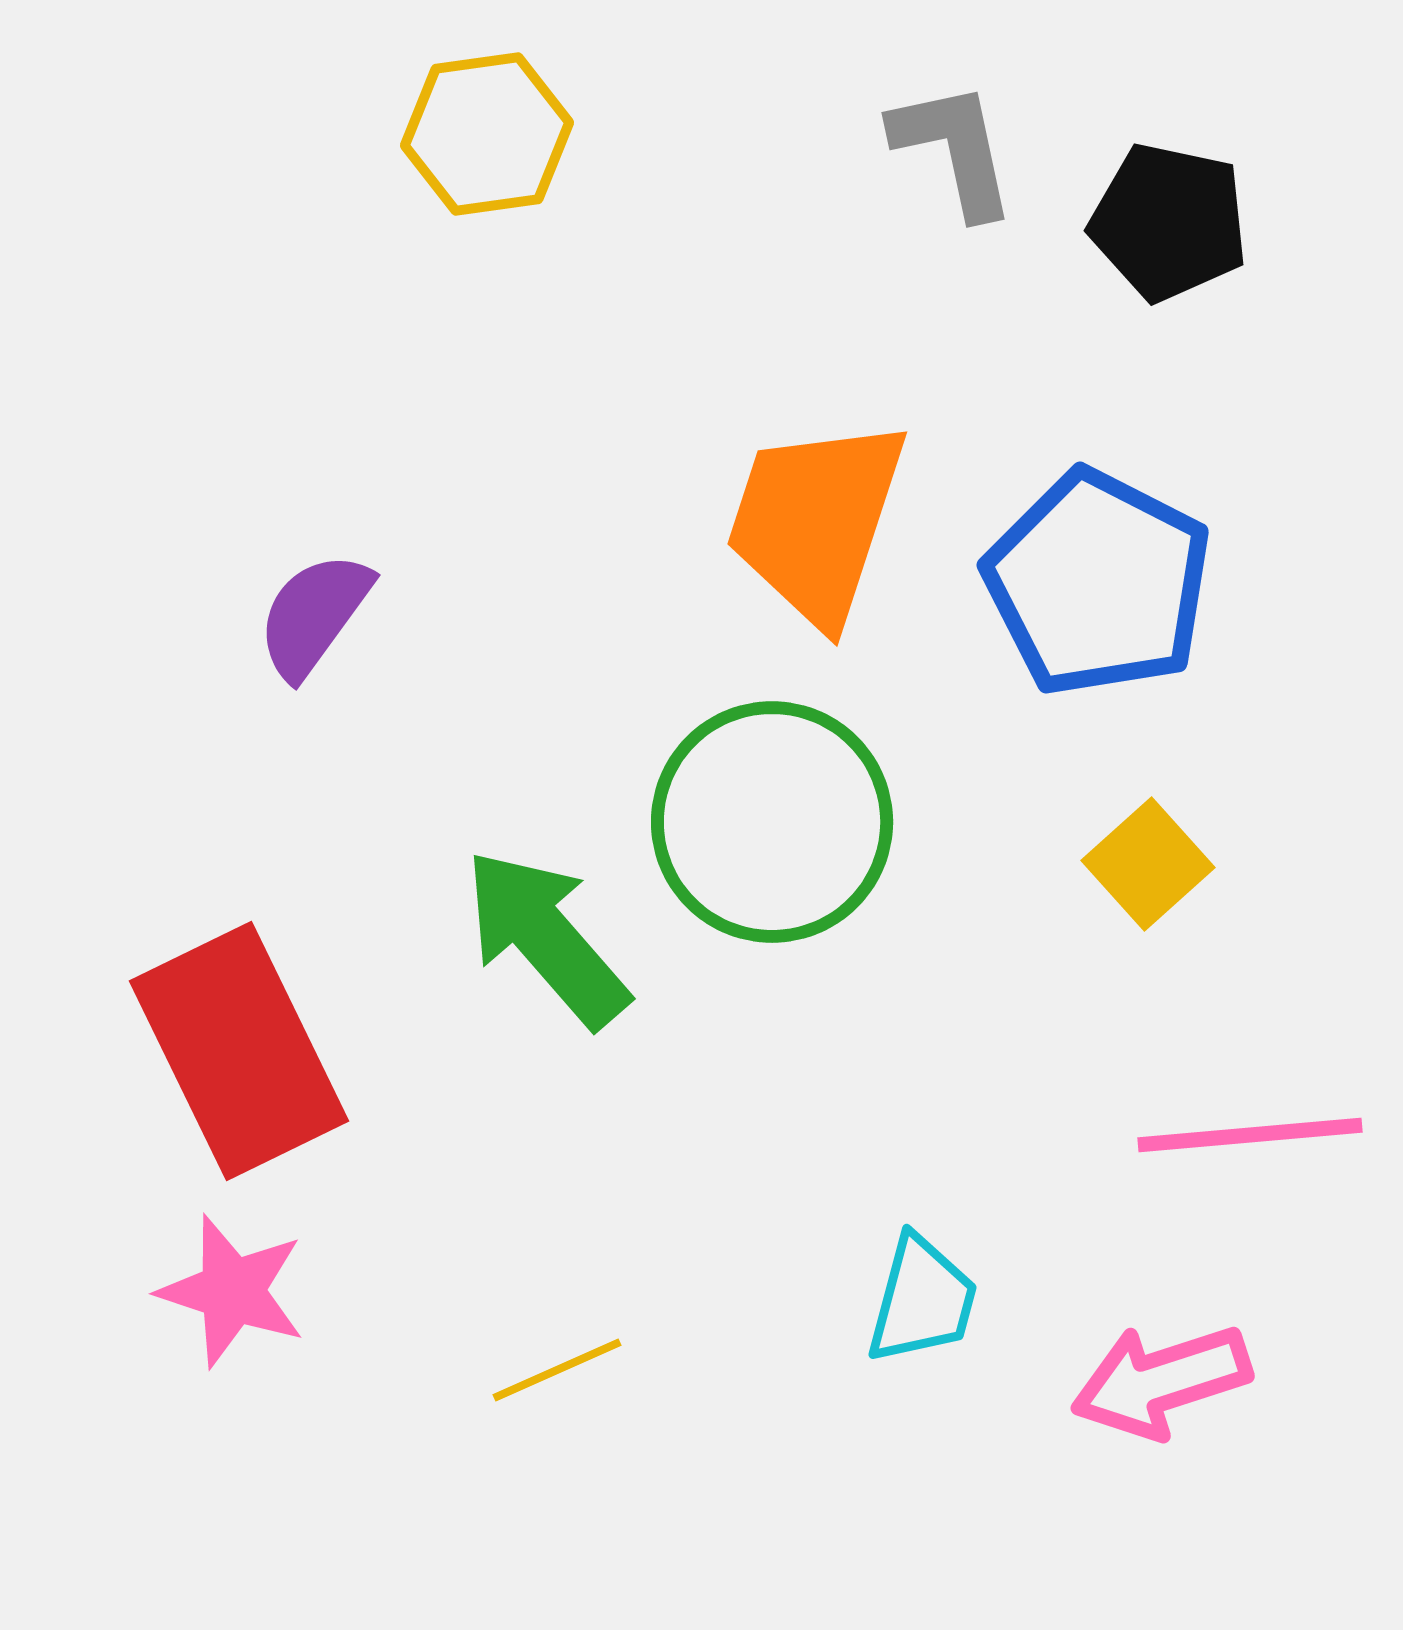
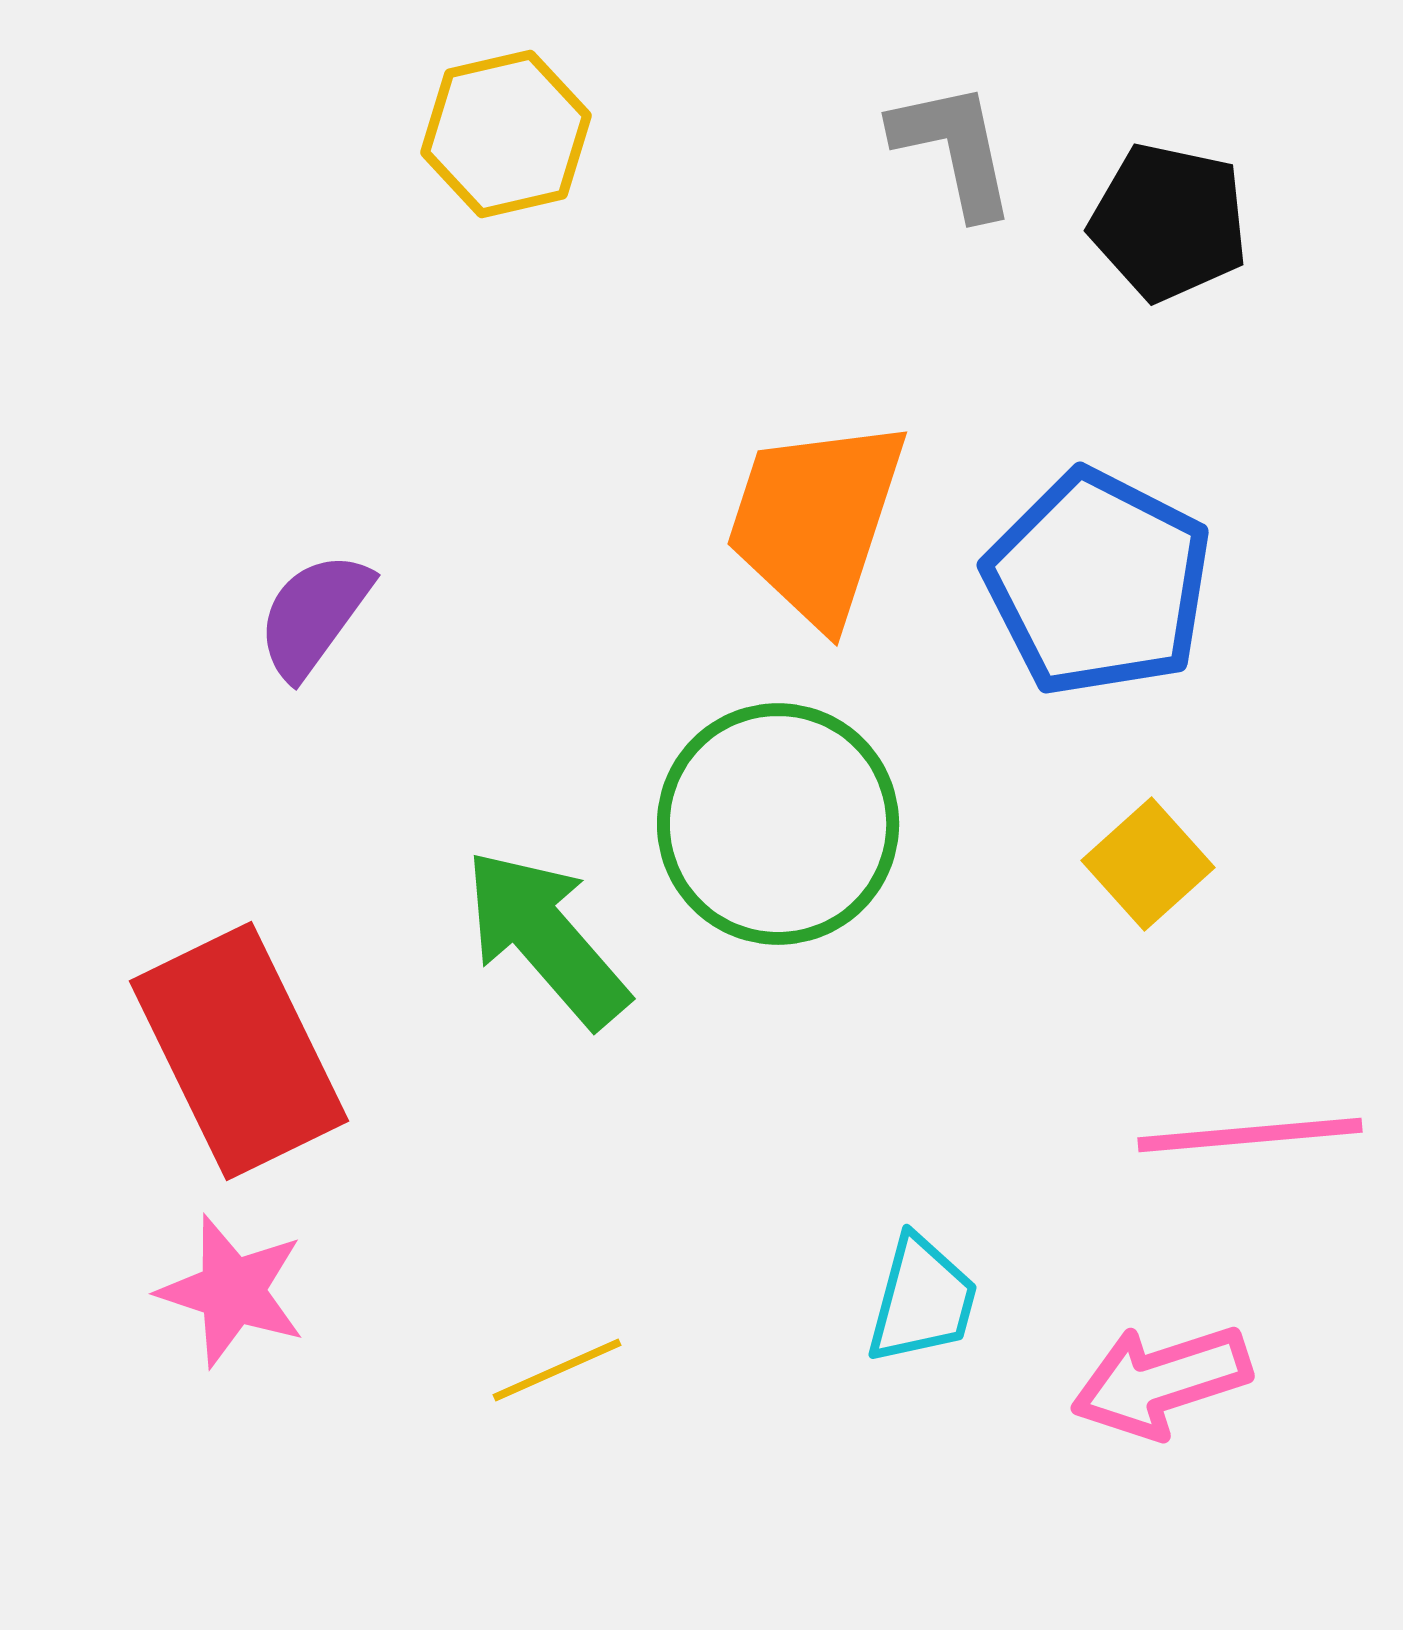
yellow hexagon: moved 19 px right; rotated 5 degrees counterclockwise
green circle: moved 6 px right, 2 px down
